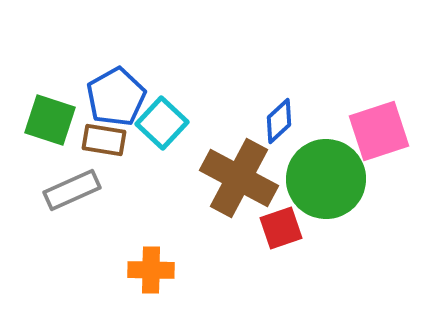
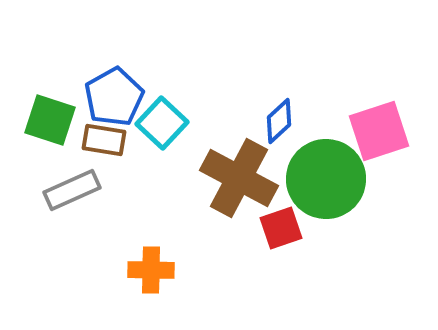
blue pentagon: moved 2 px left
